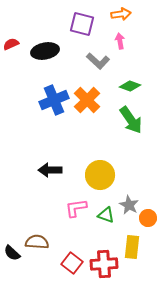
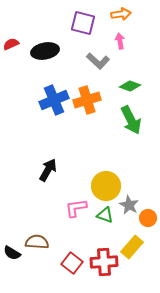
purple square: moved 1 px right, 1 px up
orange cross: rotated 28 degrees clockwise
green arrow: rotated 8 degrees clockwise
black arrow: moved 2 px left; rotated 120 degrees clockwise
yellow circle: moved 6 px right, 11 px down
green triangle: moved 1 px left
yellow rectangle: rotated 35 degrees clockwise
black semicircle: rotated 12 degrees counterclockwise
red cross: moved 2 px up
